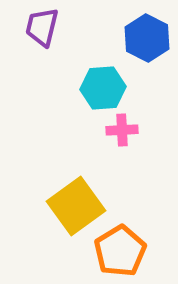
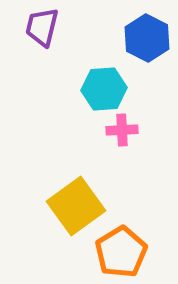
cyan hexagon: moved 1 px right, 1 px down
orange pentagon: moved 1 px right, 1 px down
